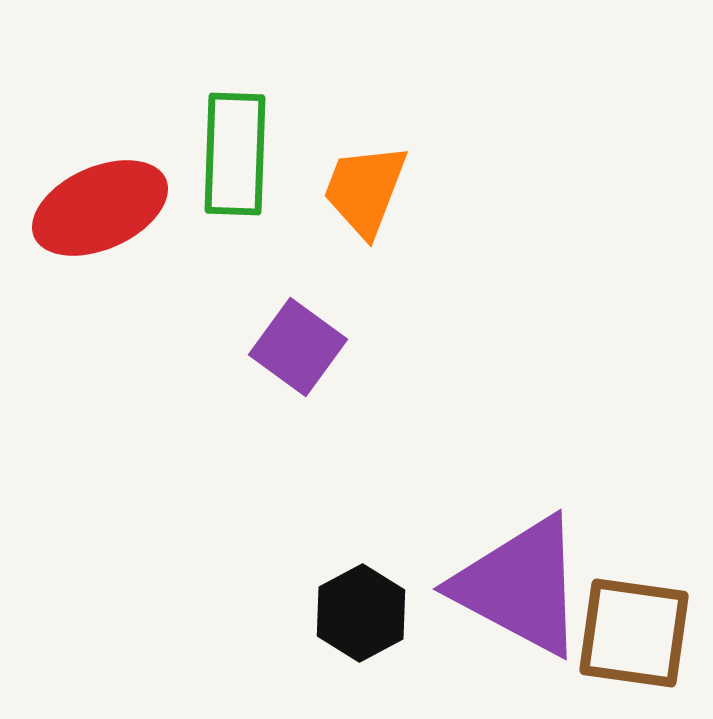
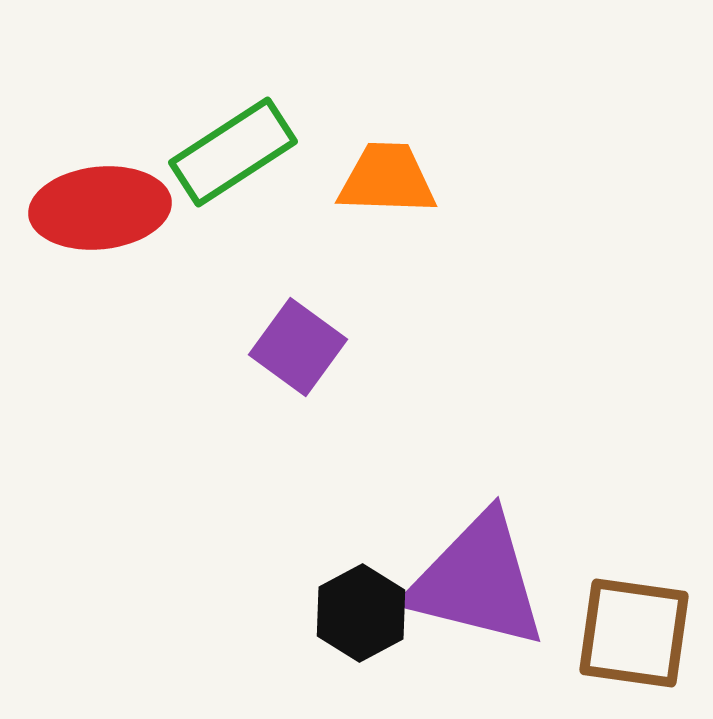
green rectangle: moved 2 px left, 2 px up; rotated 55 degrees clockwise
orange trapezoid: moved 22 px right, 11 px up; rotated 71 degrees clockwise
red ellipse: rotated 18 degrees clockwise
purple triangle: moved 43 px left, 5 px up; rotated 14 degrees counterclockwise
